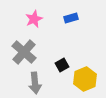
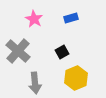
pink star: rotated 18 degrees counterclockwise
gray cross: moved 6 px left, 1 px up
black square: moved 13 px up
yellow hexagon: moved 9 px left, 1 px up
